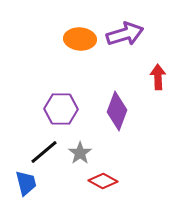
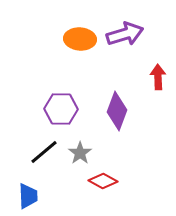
blue trapezoid: moved 2 px right, 13 px down; rotated 12 degrees clockwise
